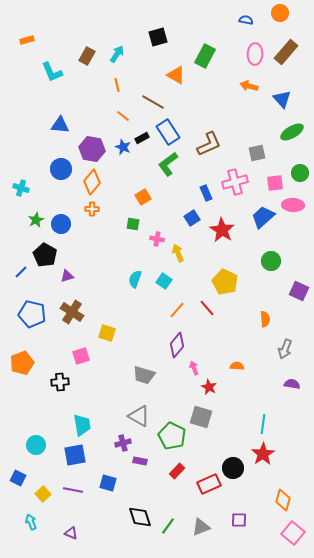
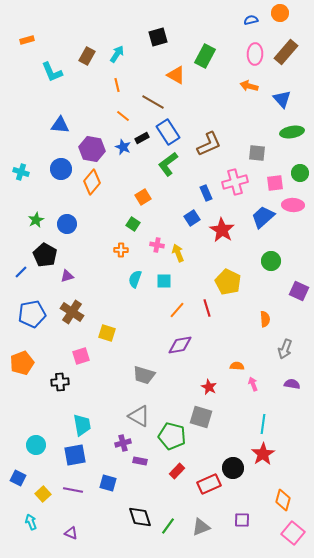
blue semicircle at (246, 20): moved 5 px right; rotated 24 degrees counterclockwise
green ellipse at (292, 132): rotated 20 degrees clockwise
gray square at (257, 153): rotated 18 degrees clockwise
cyan cross at (21, 188): moved 16 px up
orange cross at (92, 209): moved 29 px right, 41 px down
blue circle at (61, 224): moved 6 px right
green square at (133, 224): rotated 24 degrees clockwise
pink cross at (157, 239): moved 6 px down
cyan square at (164, 281): rotated 35 degrees counterclockwise
yellow pentagon at (225, 282): moved 3 px right
red line at (207, 308): rotated 24 degrees clockwise
blue pentagon at (32, 314): rotated 24 degrees counterclockwise
purple diamond at (177, 345): moved 3 px right; rotated 40 degrees clockwise
pink arrow at (194, 368): moved 59 px right, 16 px down
green pentagon at (172, 436): rotated 12 degrees counterclockwise
purple square at (239, 520): moved 3 px right
